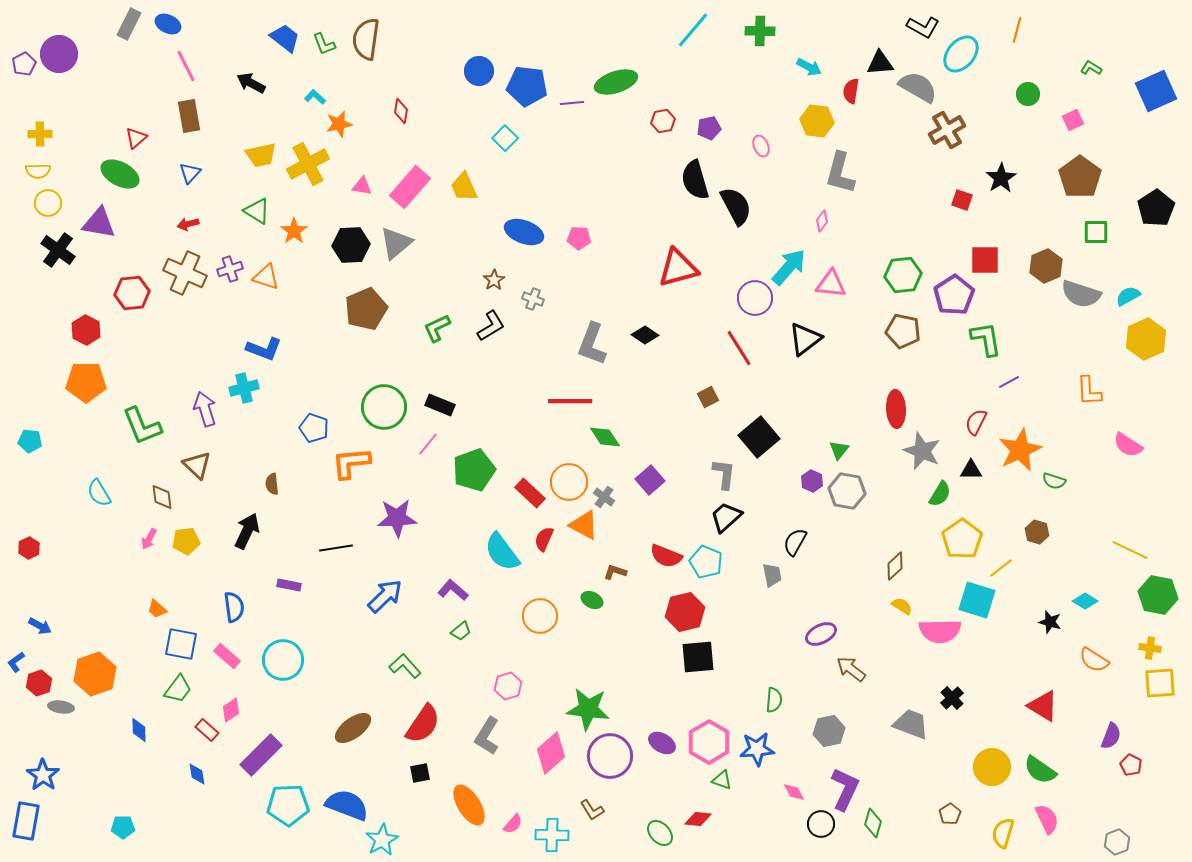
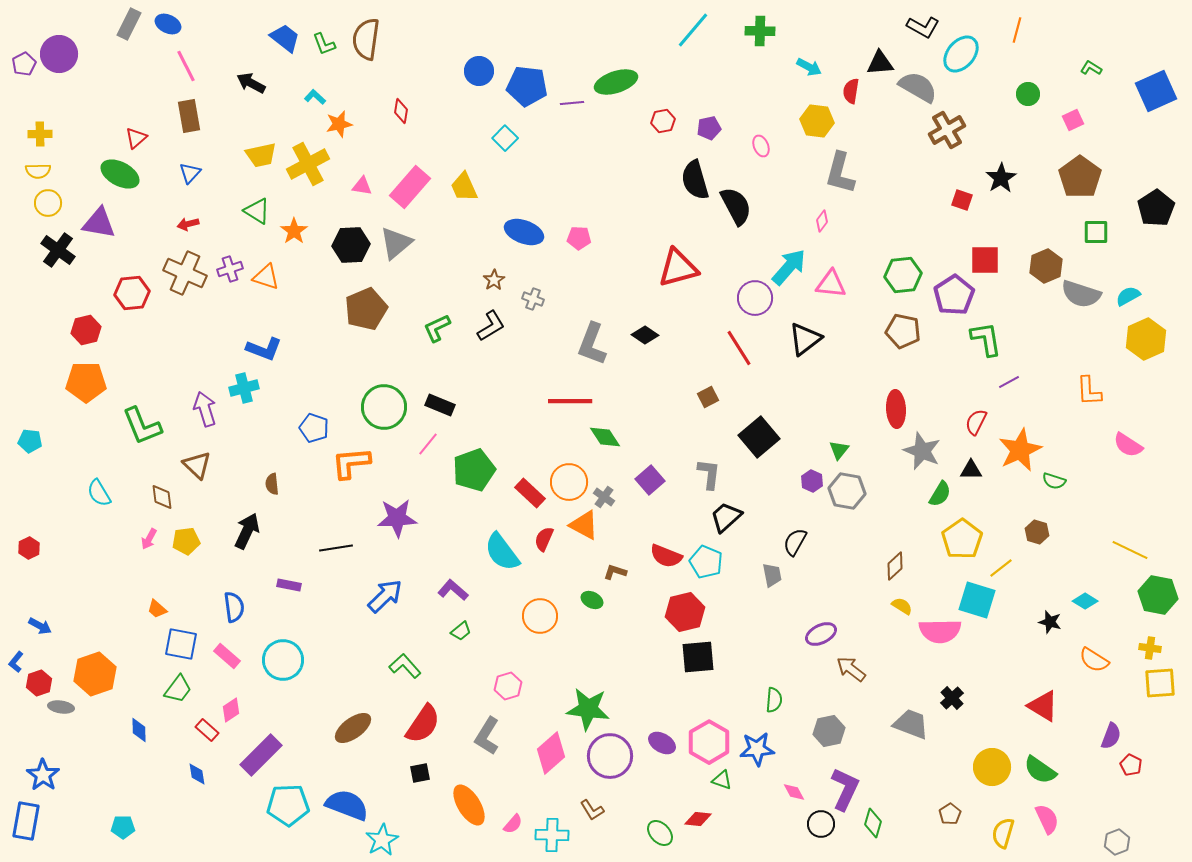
red hexagon at (86, 330): rotated 20 degrees clockwise
gray L-shape at (724, 474): moved 15 px left
blue L-shape at (16, 662): rotated 15 degrees counterclockwise
